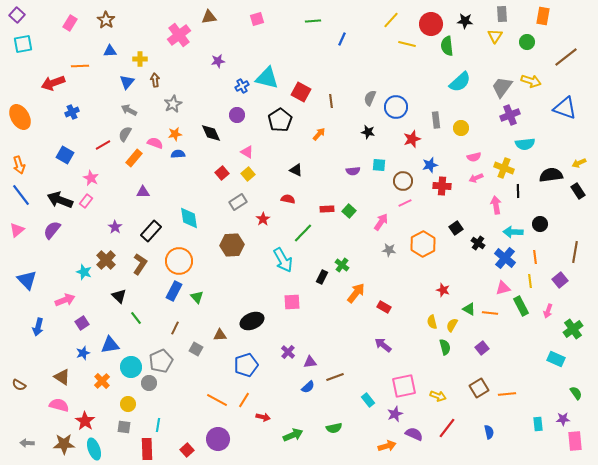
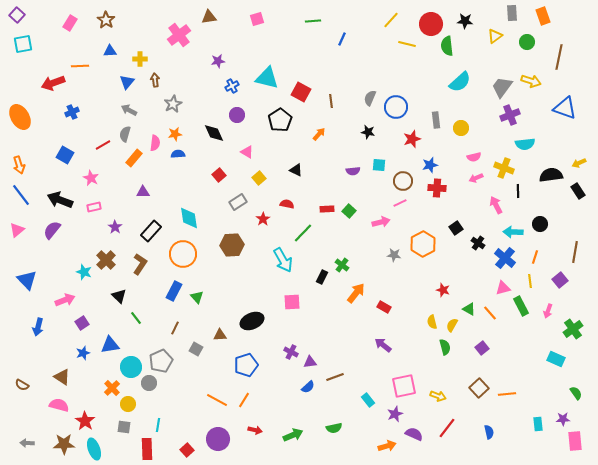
gray rectangle at (502, 14): moved 10 px right, 1 px up
orange rectangle at (543, 16): rotated 30 degrees counterclockwise
yellow triangle at (495, 36): rotated 21 degrees clockwise
brown line at (566, 57): moved 7 px left; rotated 40 degrees counterclockwise
blue cross at (242, 86): moved 10 px left
black diamond at (211, 133): moved 3 px right
gray semicircle at (125, 134): rotated 14 degrees counterclockwise
pink semicircle at (155, 143): rotated 77 degrees clockwise
red square at (222, 173): moved 3 px left, 2 px down
yellow square at (248, 174): moved 11 px right, 4 px down
red cross at (442, 186): moved 5 px left, 2 px down
red semicircle at (288, 199): moved 1 px left, 5 px down
pink rectangle at (86, 201): moved 8 px right, 6 px down; rotated 40 degrees clockwise
pink line at (405, 203): moved 5 px left
pink arrow at (496, 205): rotated 18 degrees counterclockwise
pink arrow at (381, 222): rotated 42 degrees clockwise
gray star at (389, 250): moved 5 px right, 5 px down
orange line at (535, 257): rotated 24 degrees clockwise
orange circle at (179, 261): moved 4 px right, 7 px up
orange line at (490, 313): rotated 42 degrees clockwise
purple cross at (288, 352): moved 3 px right; rotated 16 degrees counterclockwise
orange cross at (102, 381): moved 10 px right, 7 px down
brown semicircle at (19, 385): moved 3 px right
brown square at (479, 388): rotated 12 degrees counterclockwise
red arrow at (263, 417): moved 8 px left, 13 px down
